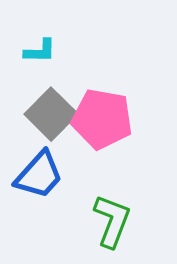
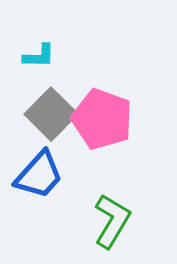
cyan L-shape: moved 1 px left, 5 px down
pink pentagon: rotated 10 degrees clockwise
green L-shape: rotated 10 degrees clockwise
